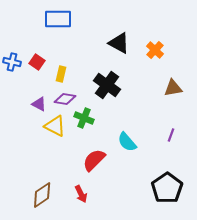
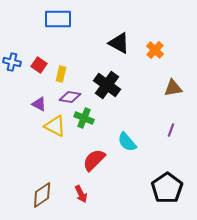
red square: moved 2 px right, 3 px down
purple diamond: moved 5 px right, 2 px up
purple line: moved 5 px up
